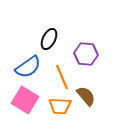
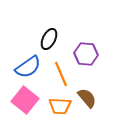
orange line: moved 1 px left, 3 px up
brown semicircle: moved 1 px right, 2 px down
pink square: rotated 8 degrees clockwise
